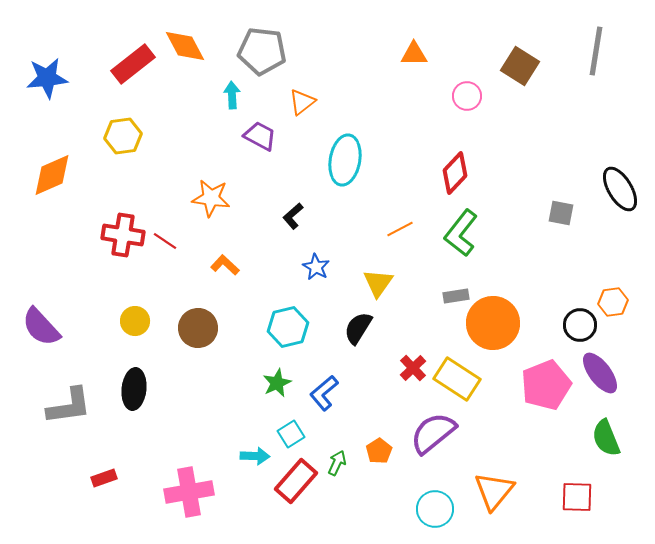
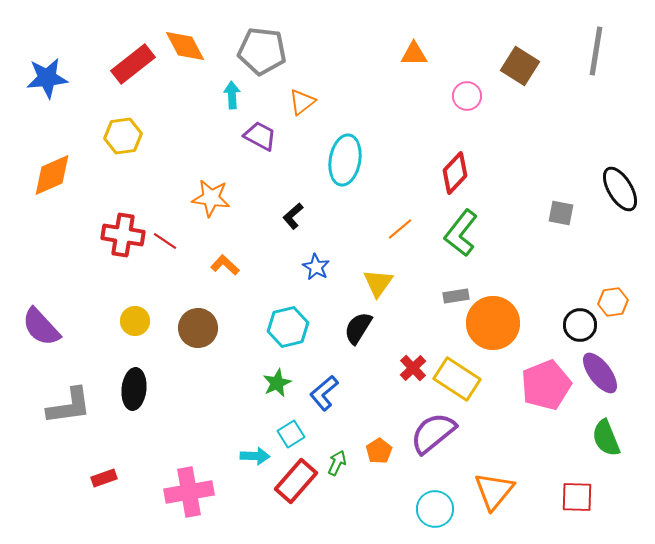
orange line at (400, 229): rotated 12 degrees counterclockwise
